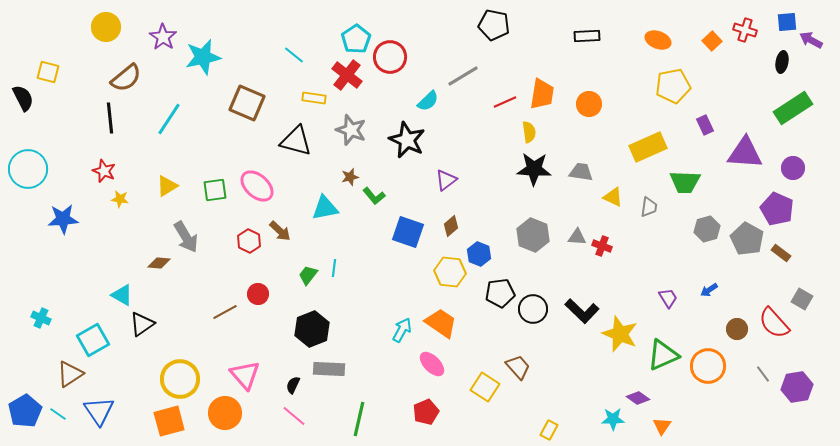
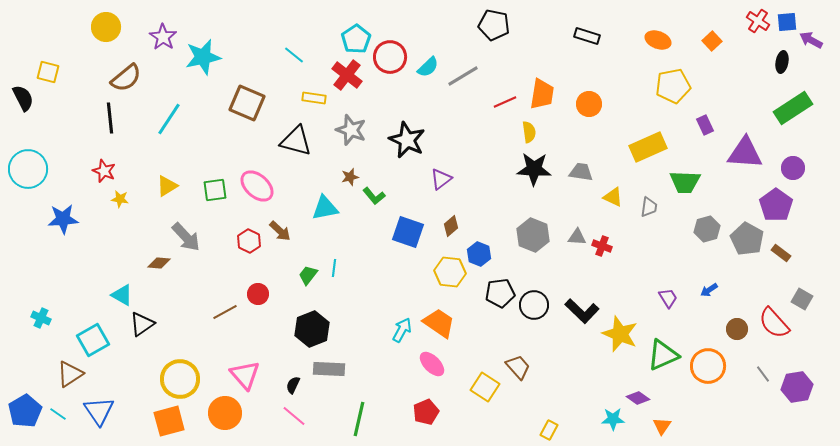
red cross at (745, 30): moved 13 px right, 9 px up; rotated 15 degrees clockwise
black rectangle at (587, 36): rotated 20 degrees clockwise
cyan semicircle at (428, 101): moved 34 px up
purple triangle at (446, 180): moved 5 px left, 1 px up
purple pentagon at (777, 209): moved 1 px left, 4 px up; rotated 12 degrees clockwise
gray arrow at (186, 237): rotated 12 degrees counterclockwise
black circle at (533, 309): moved 1 px right, 4 px up
orange trapezoid at (441, 323): moved 2 px left
